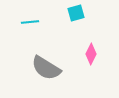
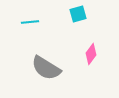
cyan square: moved 2 px right, 1 px down
pink diamond: rotated 10 degrees clockwise
